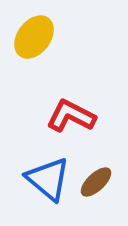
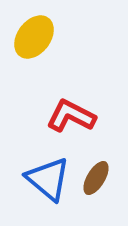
brown ellipse: moved 4 px up; rotated 16 degrees counterclockwise
